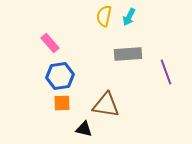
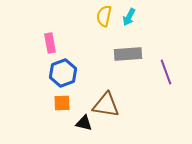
pink rectangle: rotated 30 degrees clockwise
blue hexagon: moved 3 px right, 3 px up; rotated 12 degrees counterclockwise
black triangle: moved 6 px up
